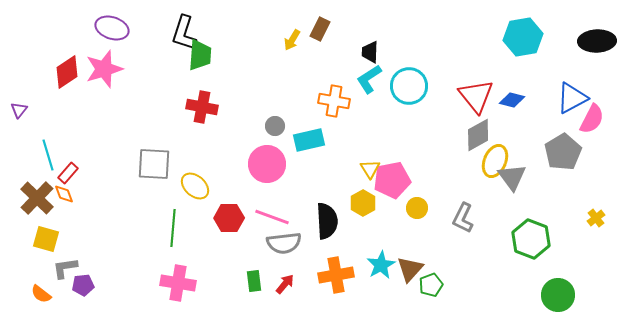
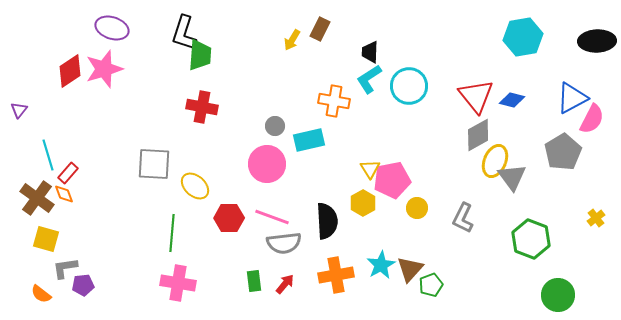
red diamond at (67, 72): moved 3 px right, 1 px up
brown cross at (37, 198): rotated 8 degrees counterclockwise
green line at (173, 228): moved 1 px left, 5 px down
